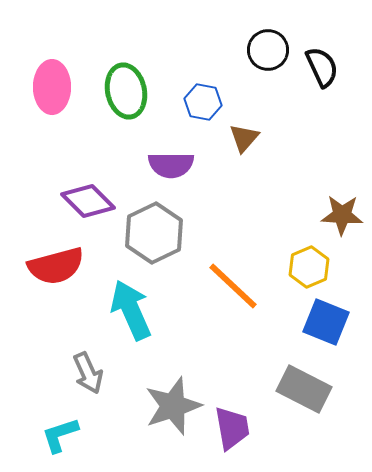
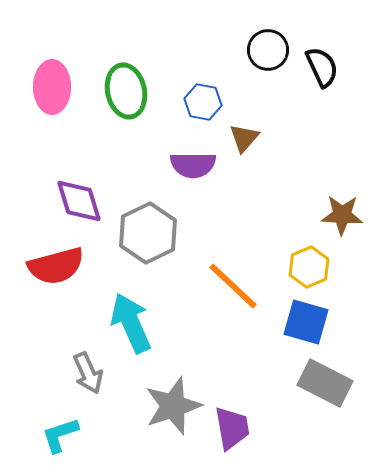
purple semicircle: moved 22 px right
purple diamond: moved 9 px left; rotated 28 degrees clockwise
gray hexagon: moved 6 px left
cyan arrow: moved 13 px down
blue square: moved 20 px left; rotated 6 degrees counterclockwise
gray rectangle: moved 21 px right, 6 px up
